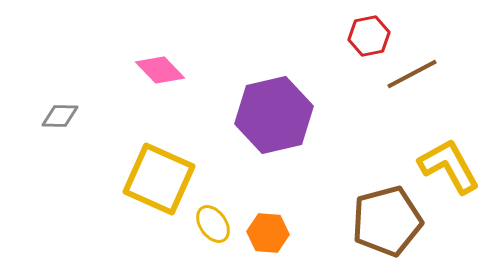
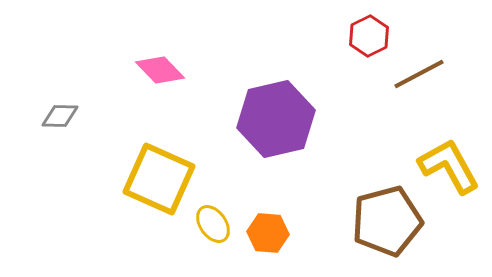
red hexagon: rotated 15 degrees counterclockwise
brown line: moved 7 px right
purple hexagon: moved 2 px right, 4 px down
